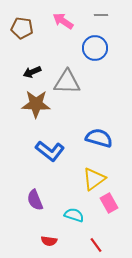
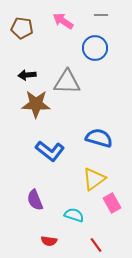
black arrow: moved 5 px left, 3 px down; rotated 18 degrees clockwise
pink rectangle: moved 3 px right
